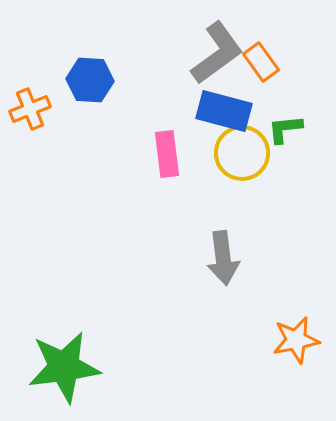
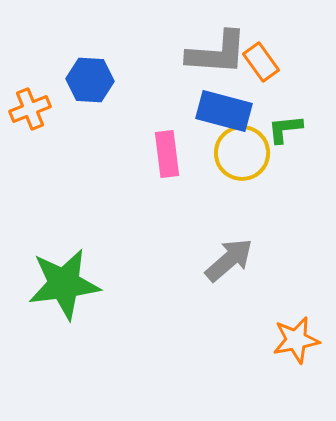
gray L-shape: rotated 40 degrees clockwise
gray arrow: moved 6 px right, 2 px down; rotated 124 degrees counterclockwise
green star: moved 83 px up
